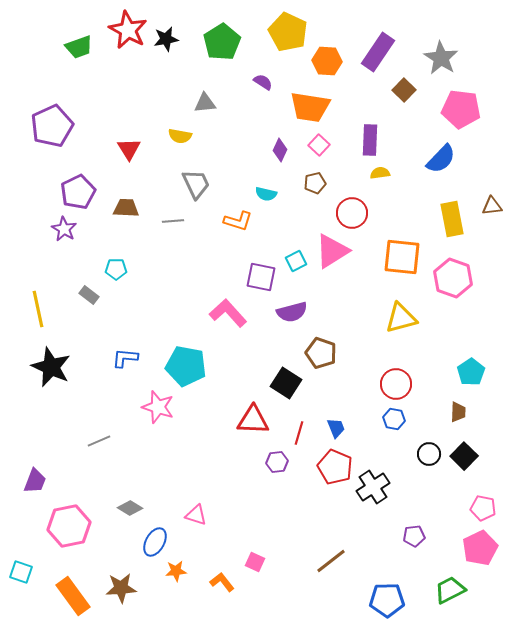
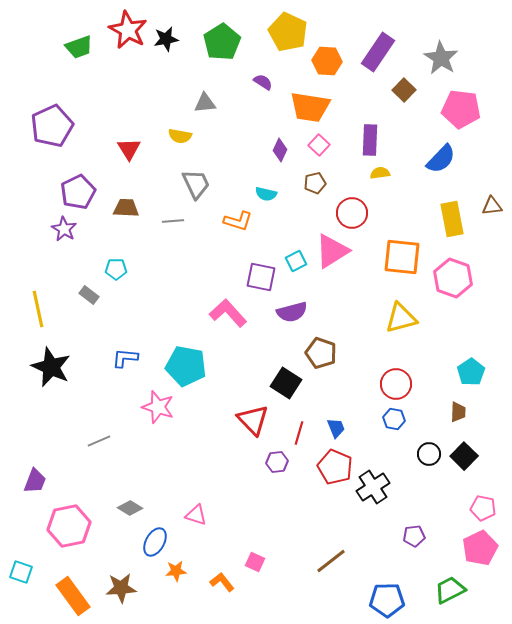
red triangle at (253, 420): rotated 44 degrees clockwise
